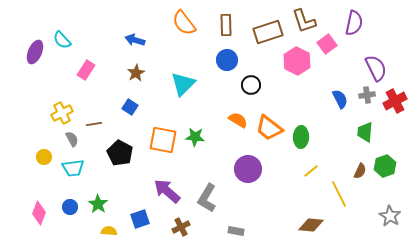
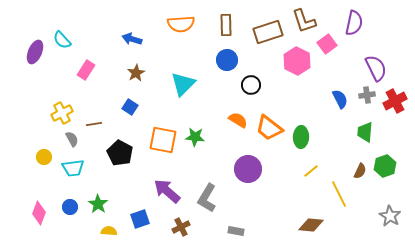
orange semicircle at (184, 23): moved 3 px left, 1 px down; rotated 56 degrees counterclockwise
blue arrow at (135, 40): moved 3 px left, 1 px up
